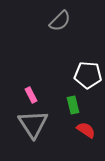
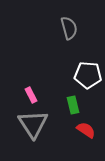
gray semicircle: moved 9 px right, 7 px down; rotated 60 degrees counterclockwise
